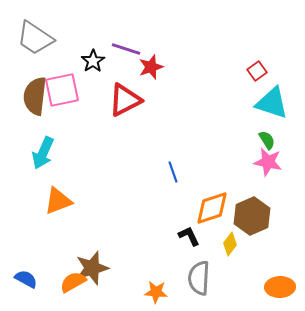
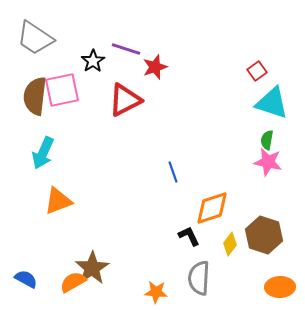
red star: moved 4 px right
green semicircle: rotated 138 degrees counterclockwise
brown hexagon: moved 12 px right, 19 px down; rotated 18 degrees counterclockwise
brown star: rotated 16 degrees counterclockwise
